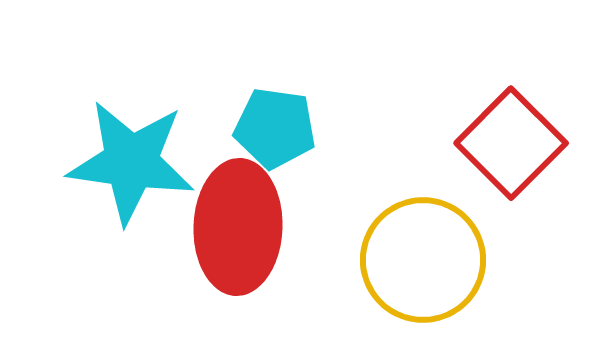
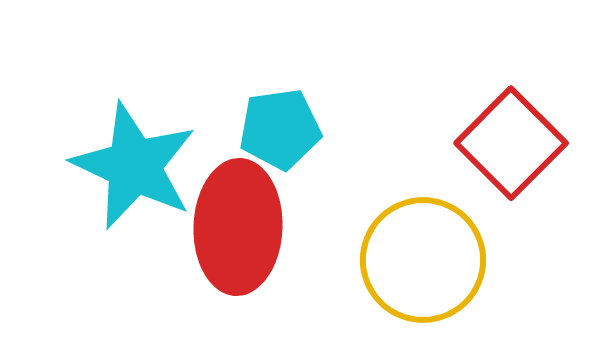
cyan pentagon: moved 5 px right, 1 px down; rotated 16 degrees counterclockwise
cyan star: moved 3 px right, 4 px down; rotated 17 degrees clockwise
